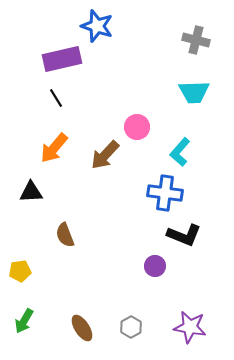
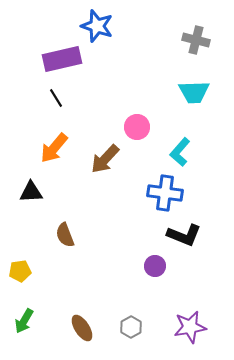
brown arrow: moved 4 px down
purple star: rotated 20 degrees counterclockwise
